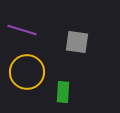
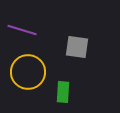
gray square: moved 5 px down
yellow circle: moved 1 px right
